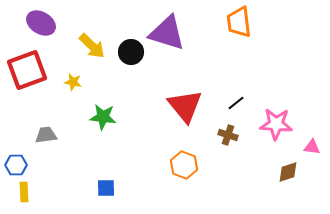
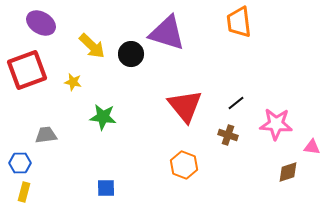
black circle: moved 2 px down
blue hexagon: moved 4 px right, 2 px up
yellow rectangle: rotated 18 degrees clockwise
